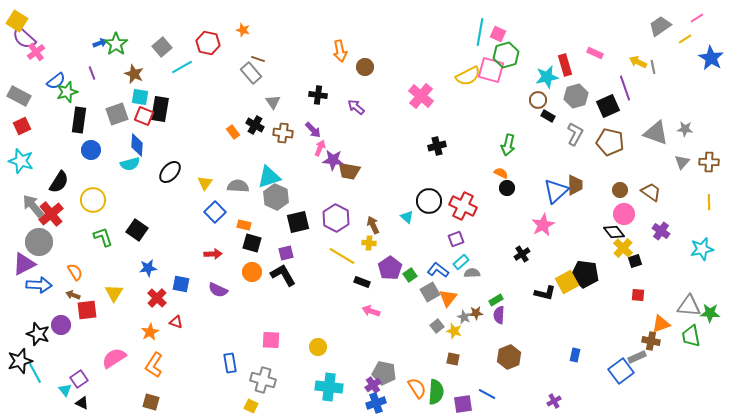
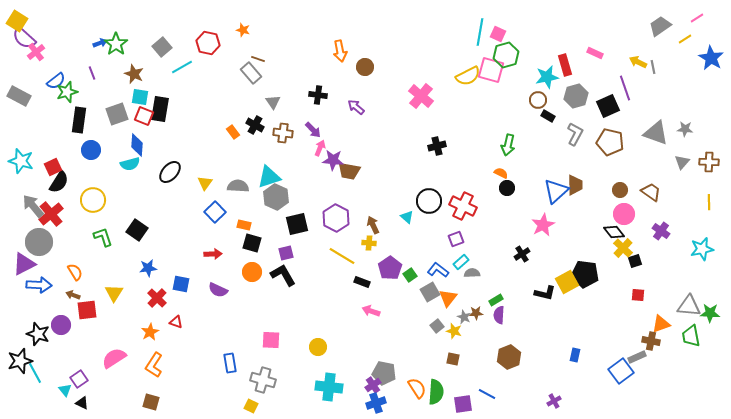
red square at (22, 126): moved 31 px right, 41 px down
black square at (298, 222): moved 1 px left, 2 px down
